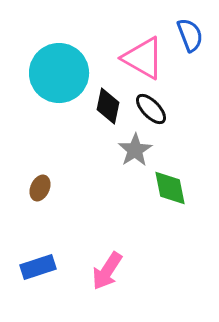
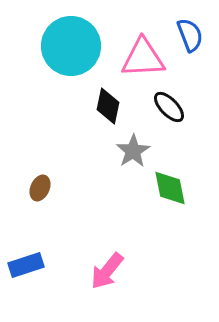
pink triangle: rotated 33 degrees counterclockwise
cyan circle: moved 12 px right, 27 px up
black ellipse: moved 18 px right, 2 px up
gray star: moved 2 px left, 1 px down
blue rectangle: moved 12 px left, 2 px up
pink arrow: rotated 6 degrees clockwise
